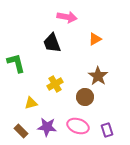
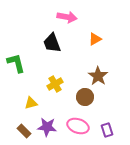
brown rectangle: moved 3 px right
